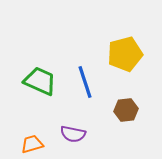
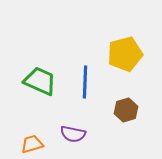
blue line: rotated 20 degrees clockwise
brown hexagon: rotated 10 degrees counterclockwise
